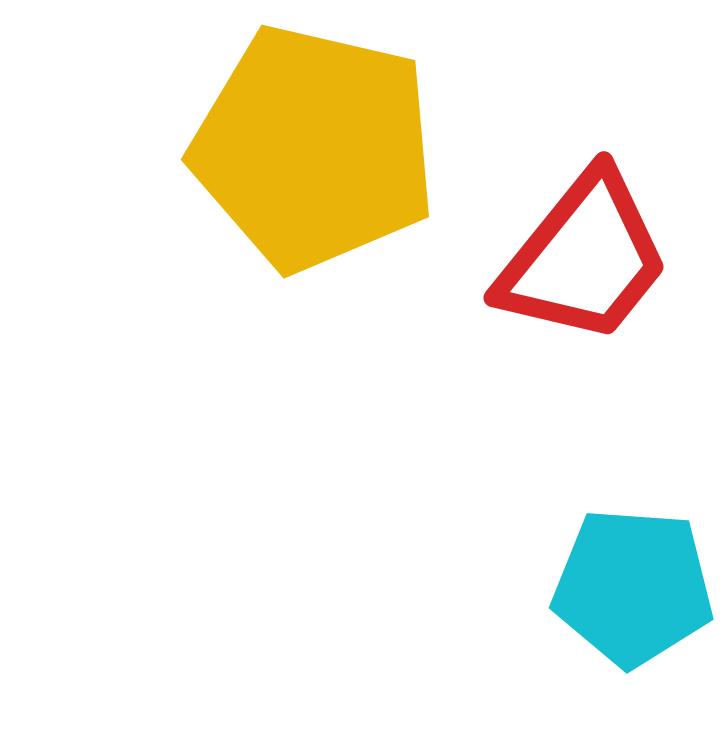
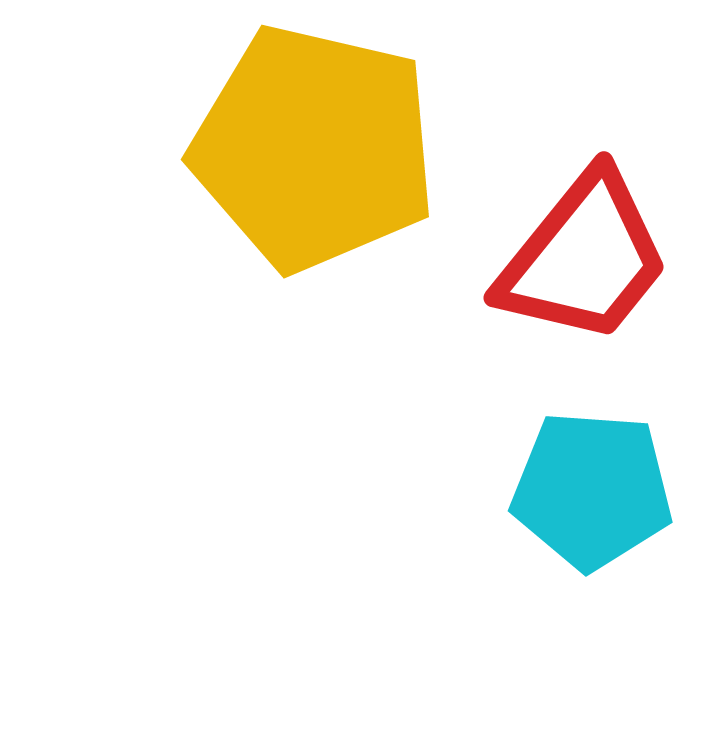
cyan pentagon: moved 41 px left, 97 px up
